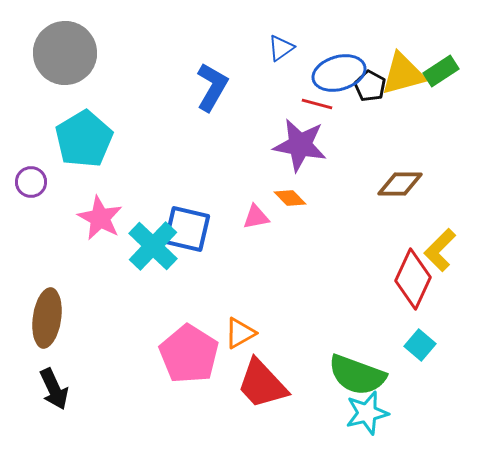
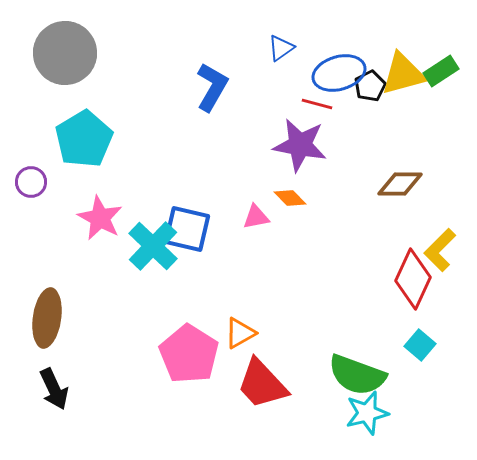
black pentagon: rotated 16 degrees clockwise
